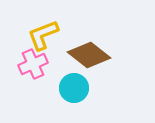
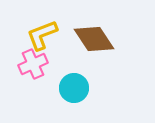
yellow L-shape: moved 1 px left
brown diamond: moved 5 px right, 16 px up; rotated 18 degrees clockwise
